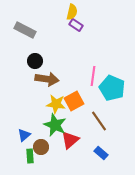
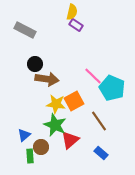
black circle: moved 3 px down
pink line: rotated 54 degrees counterclockwise
